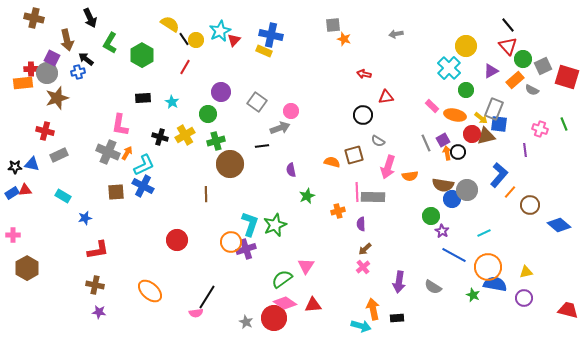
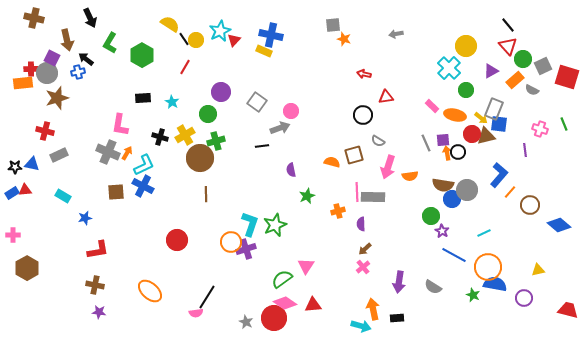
purple square at (443, 140): rotated 24 degrees clockwise
brown circle at (230, 164): moved 30 px left, 6 px up
yellow triangle at (526, 272): moved 12 px right, 2 px up
